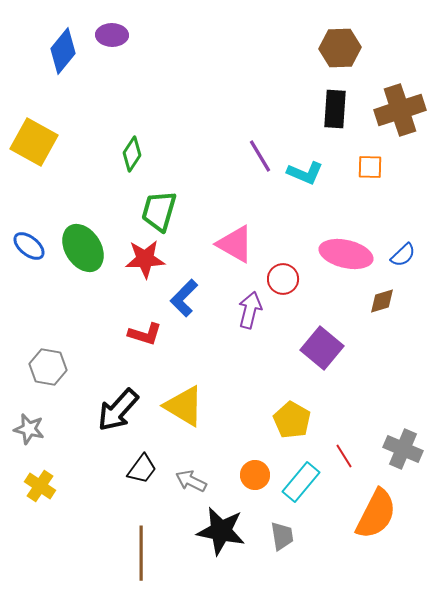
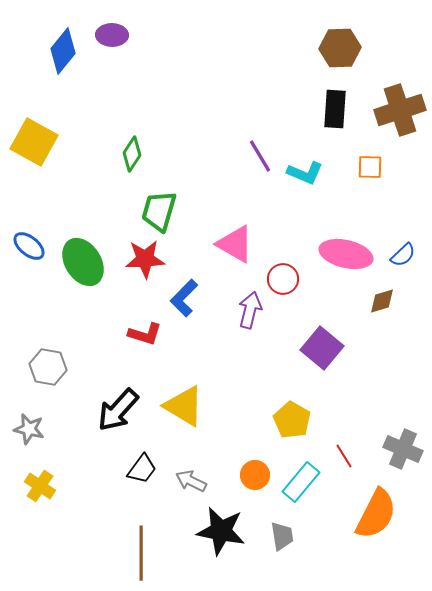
green ellipse: moved 14 px down
